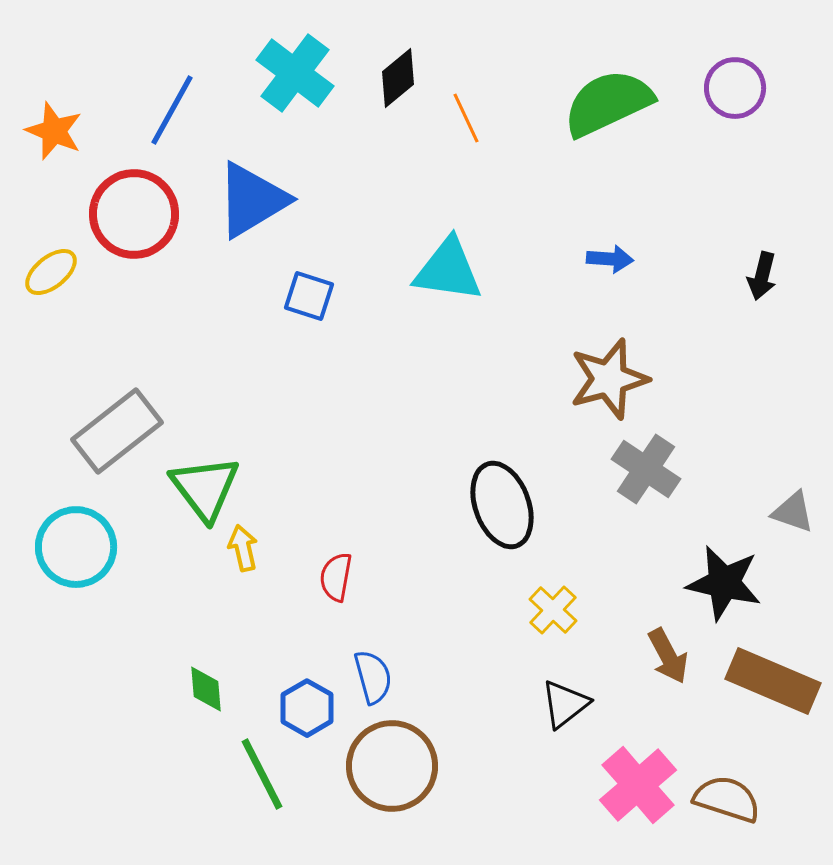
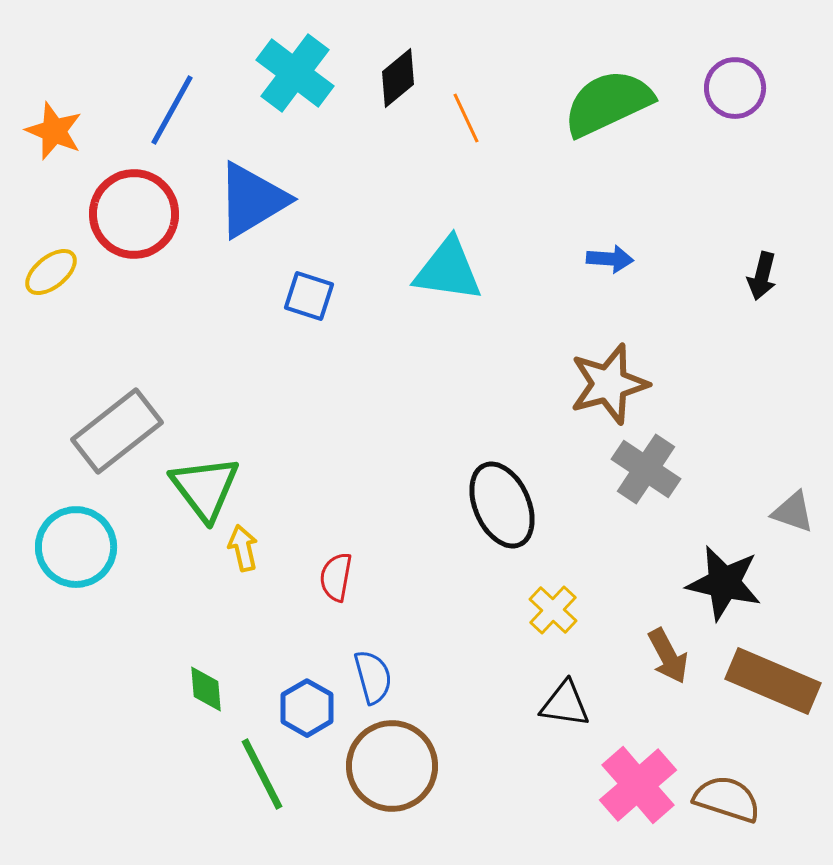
brown star: moved 5 px down
black ellipse: rotated 4 degrees counterclockwise
black triangle: rotated 46 degrees clockwise
